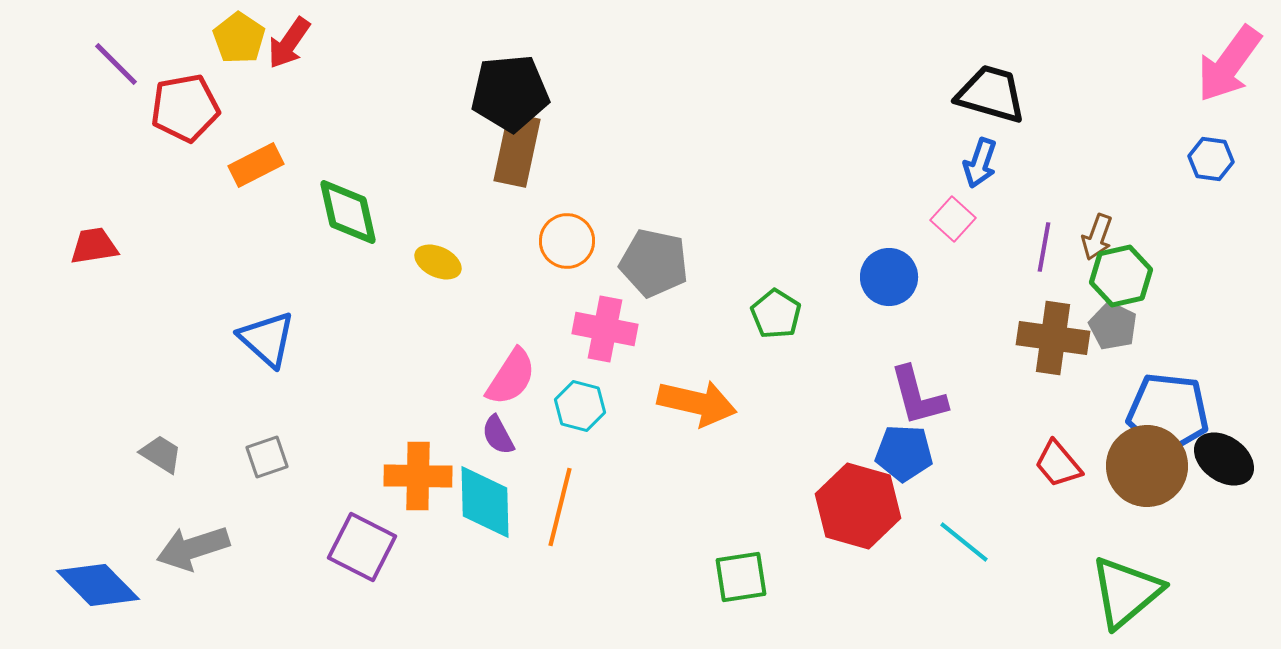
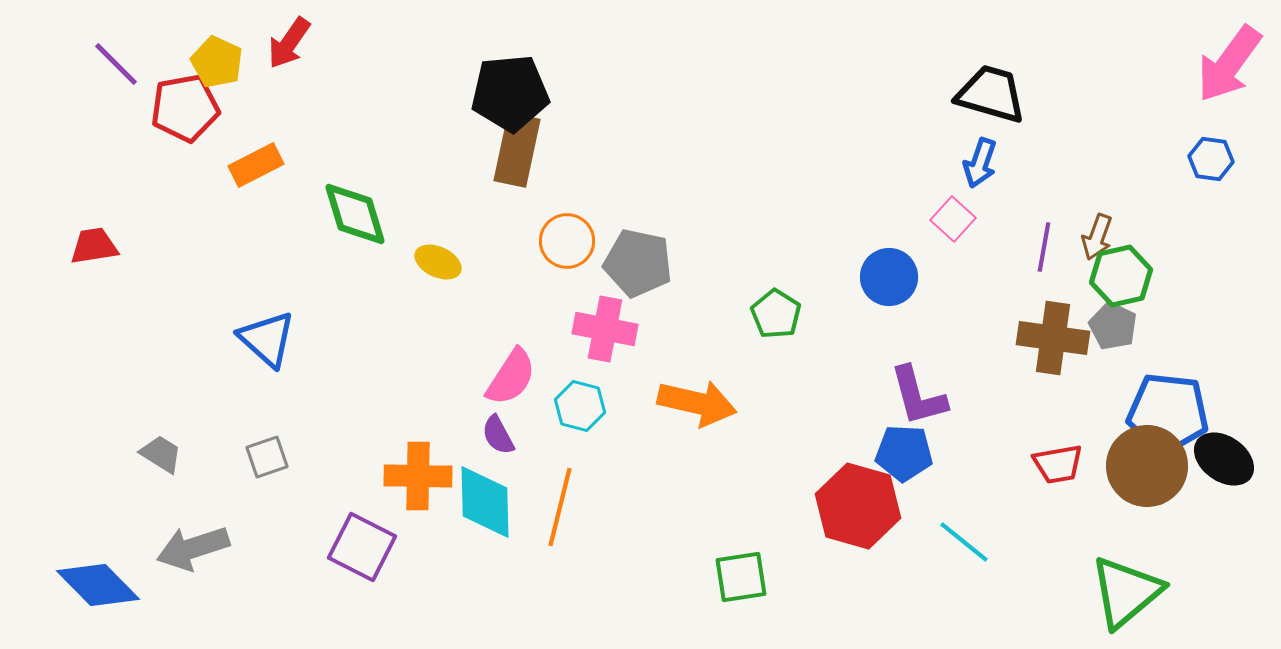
yellow pentagon at (239, 38): moved 22 px left, 24 px down; rotated 9 degrees counterclockwise
green diamond at (348, 212): moved 7 px right, 2 px down; rotated 4 degrees counterclockwise
gray pentagon at (654, 263): moved 16 px left
red trapezoid at (1058, 464): rotated 60 degrees counterclockwise
